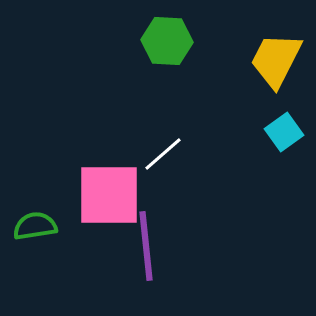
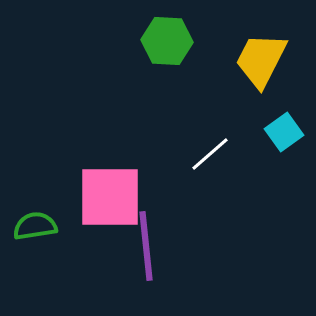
yellow trapezoid: moved 15 px left
white line: moved 47 px right
pink square: moved 1 px right, 2 px down
